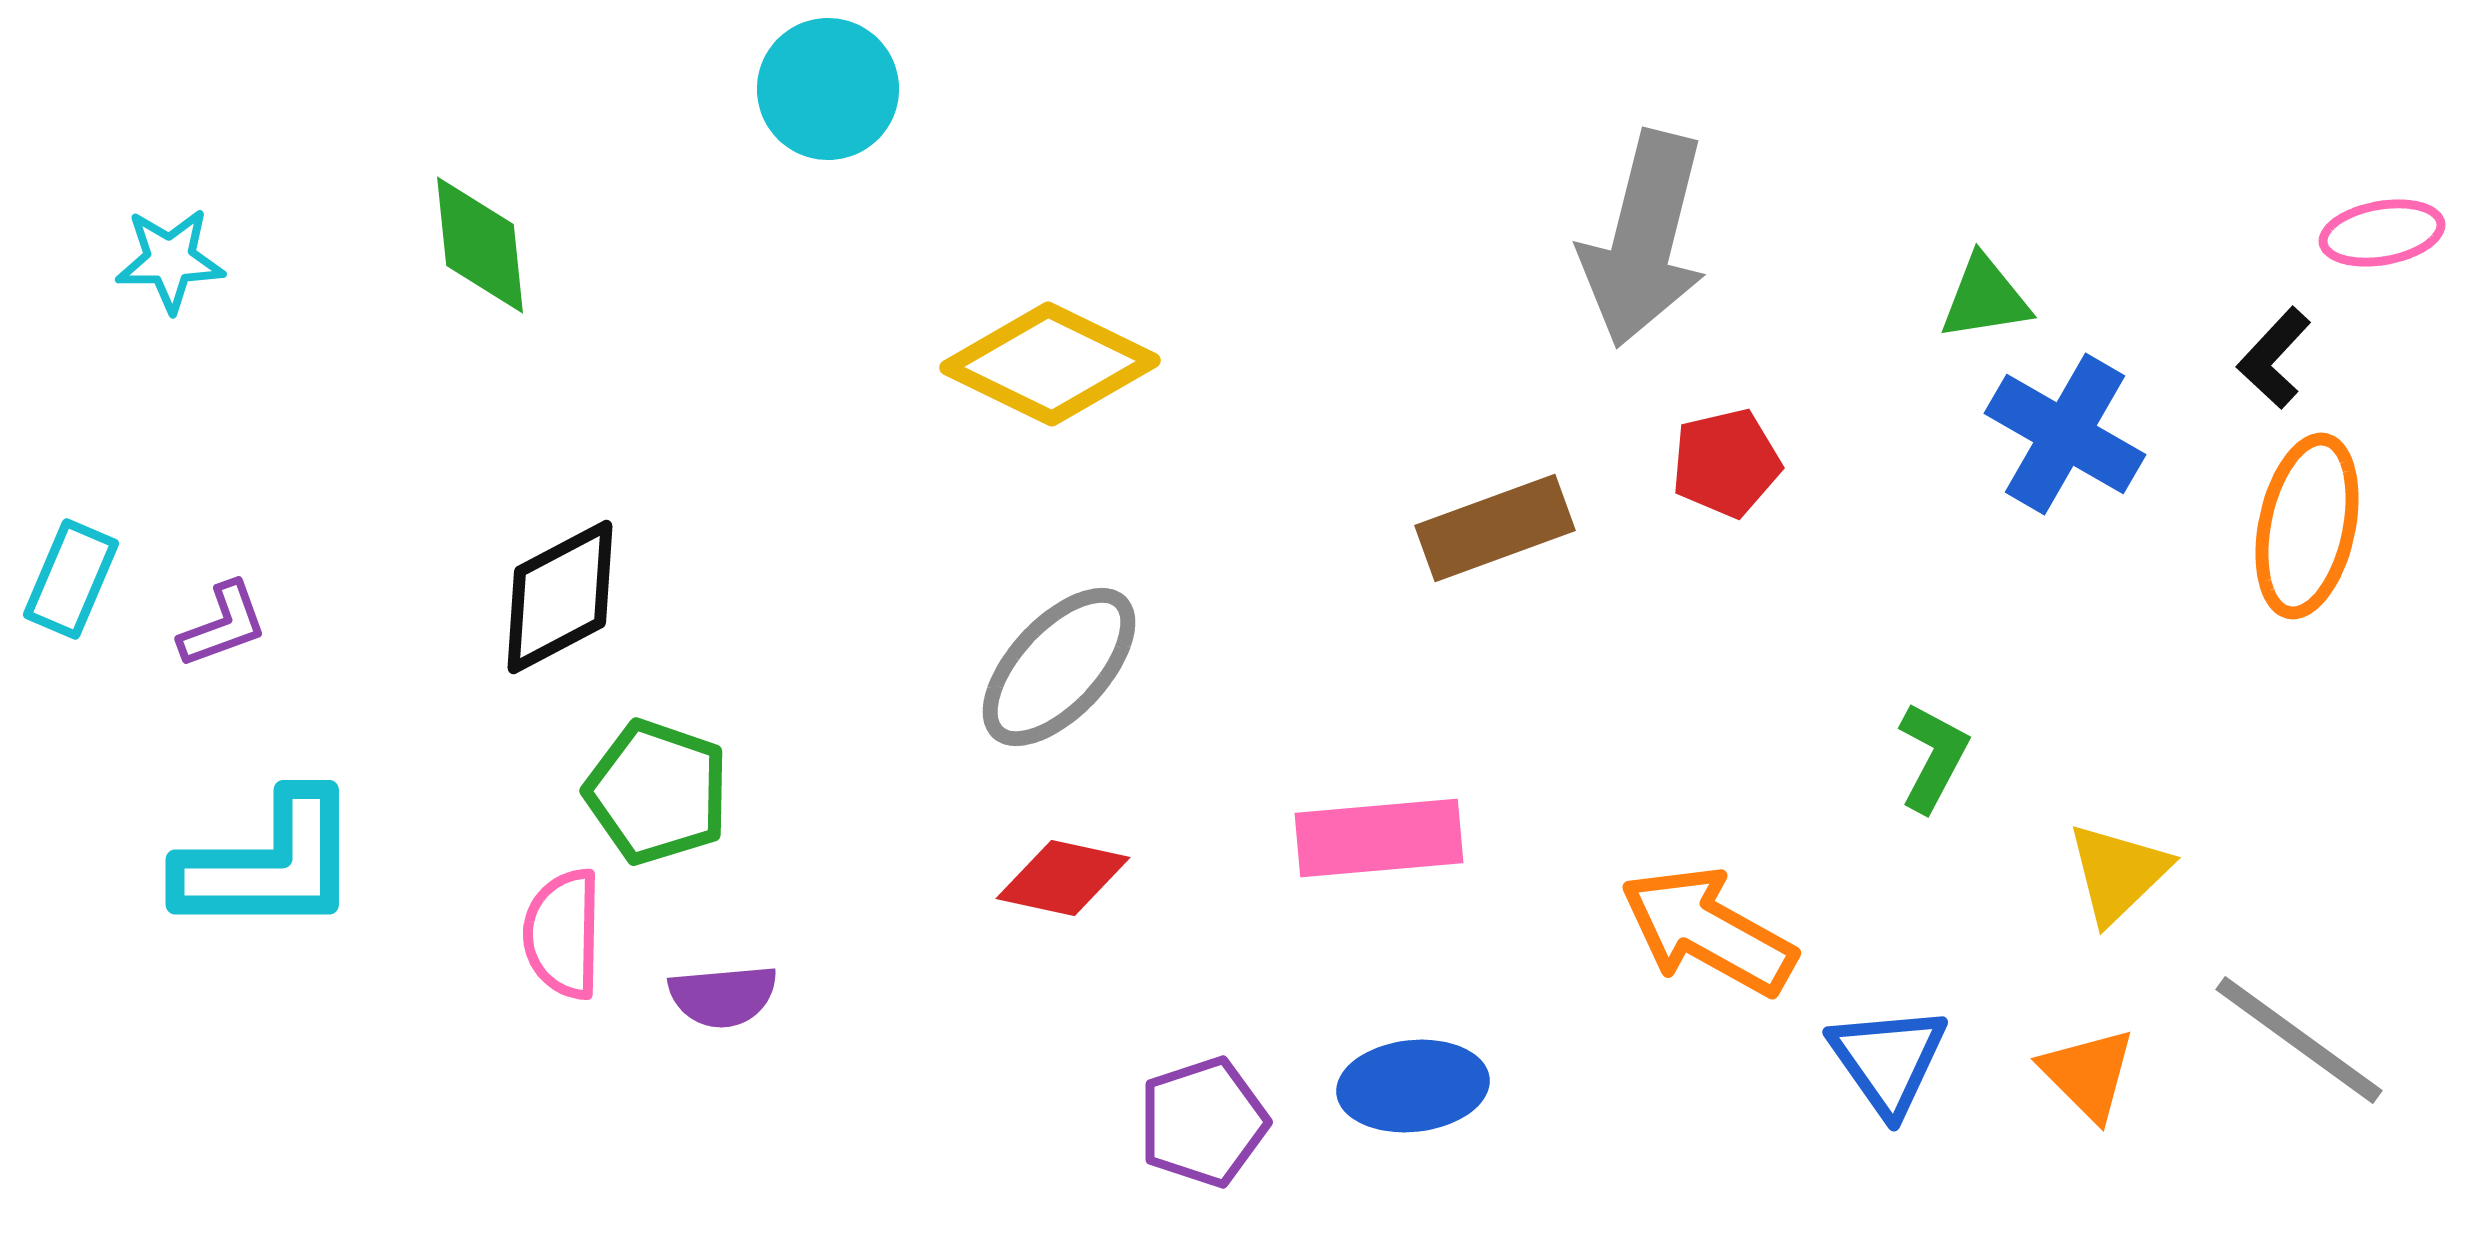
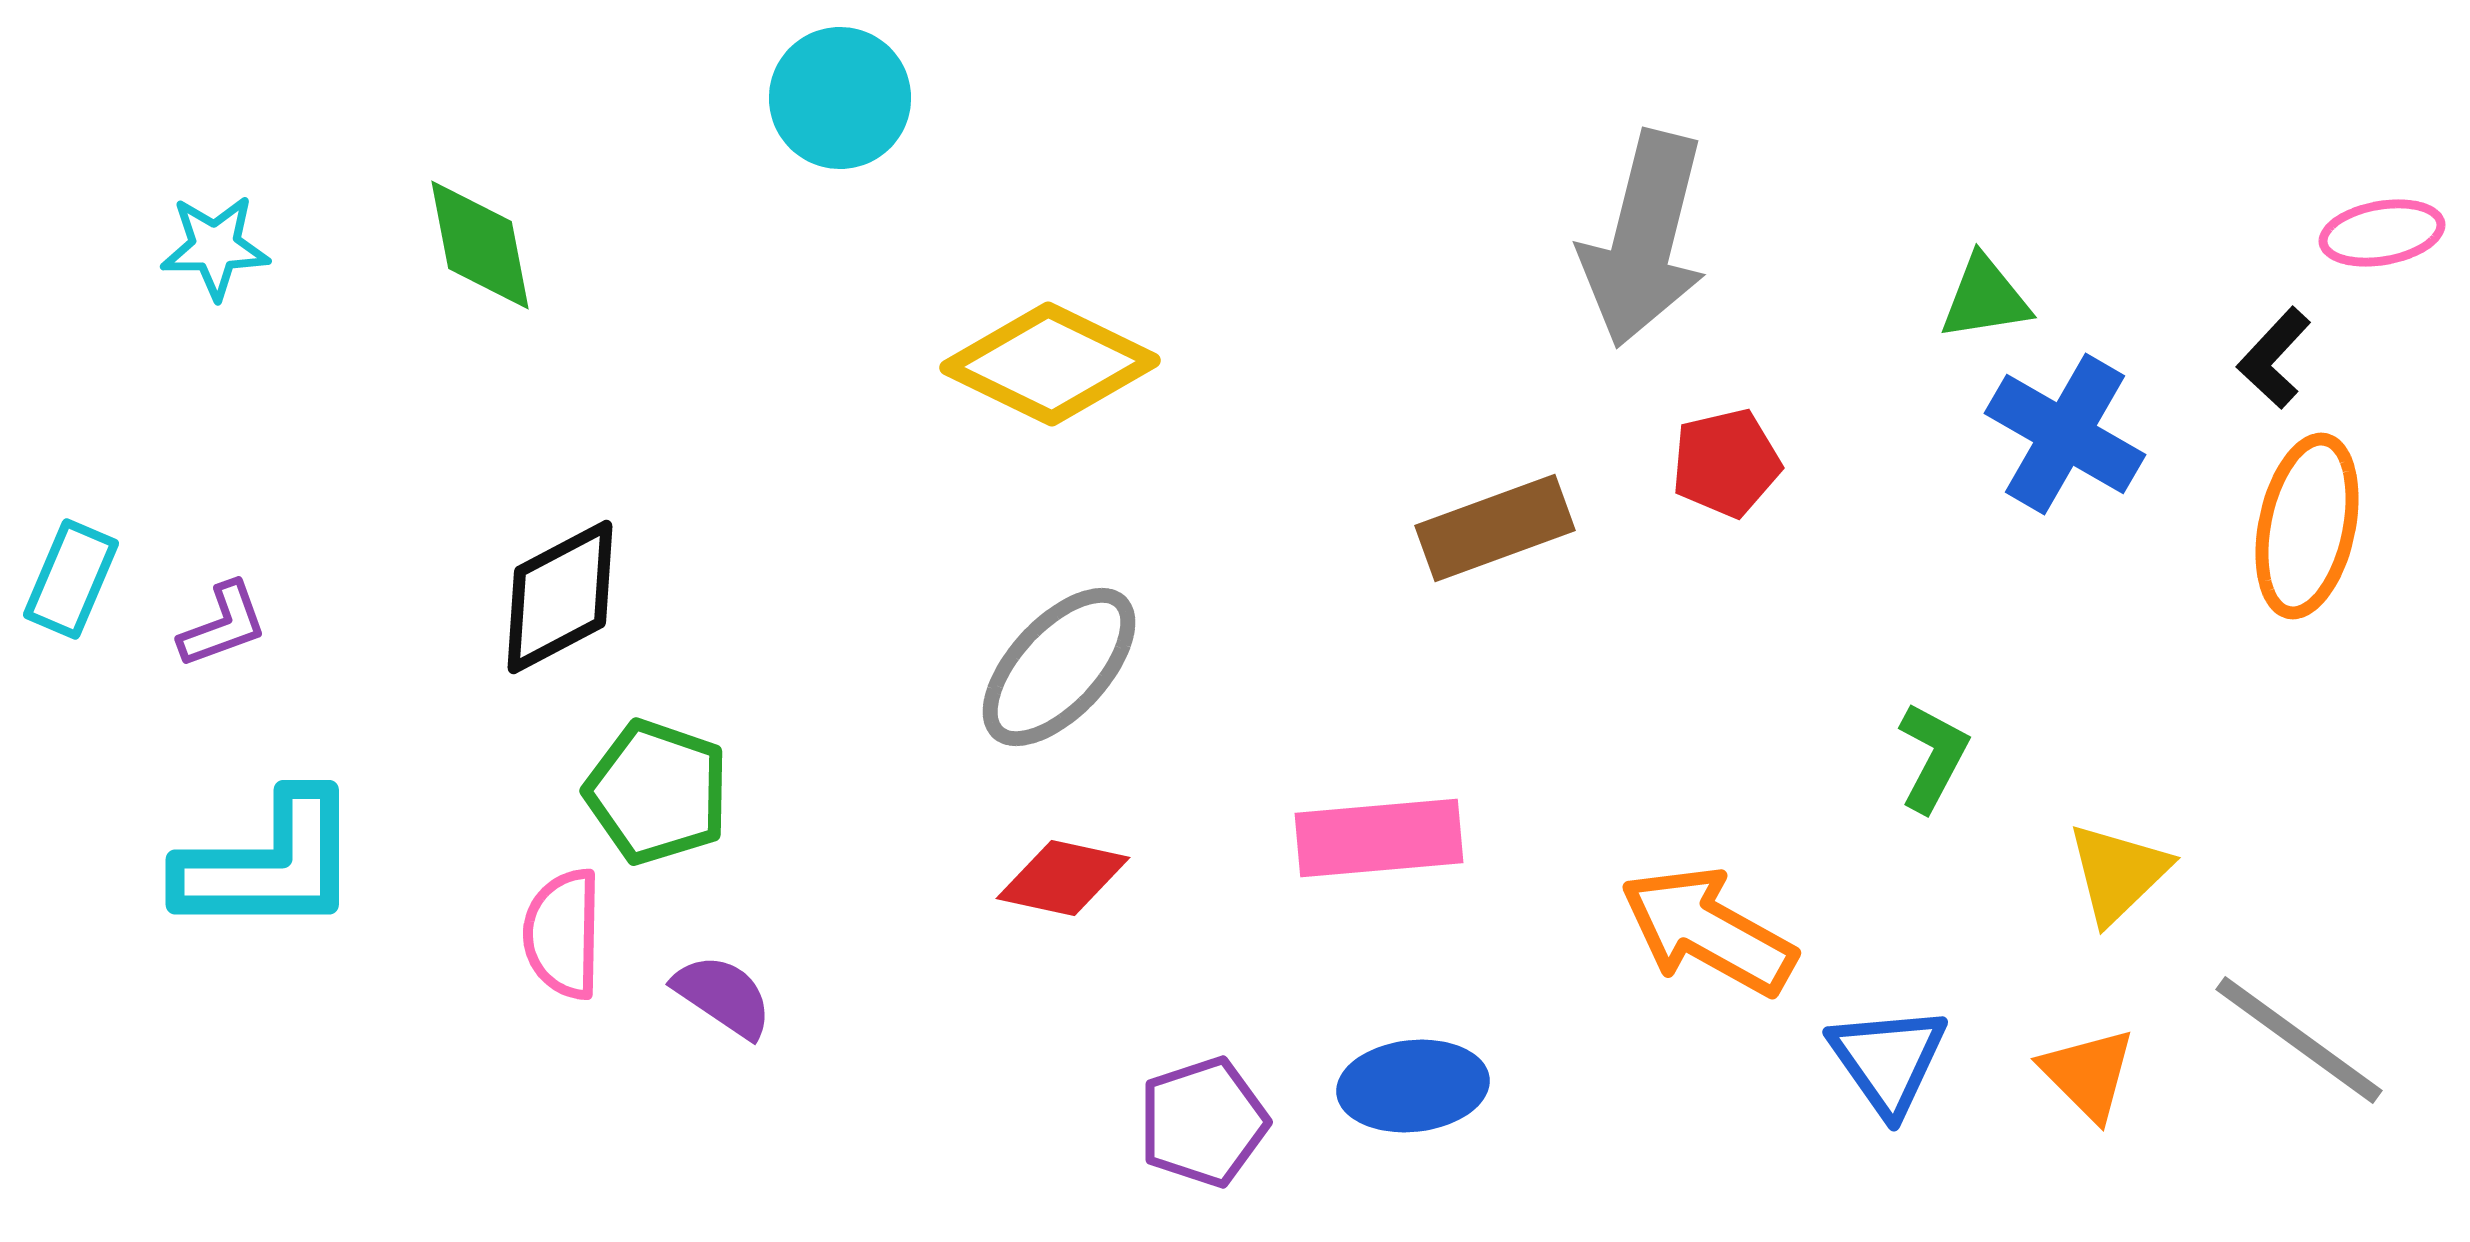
cyan circle: moved 12 px right, 9 px down
green diamond: rotated 5 degrees counterclockwise
cyan star: moved 45 px right, 13 px up
purple semicircle: rotated 141 degrees counterclockwise
